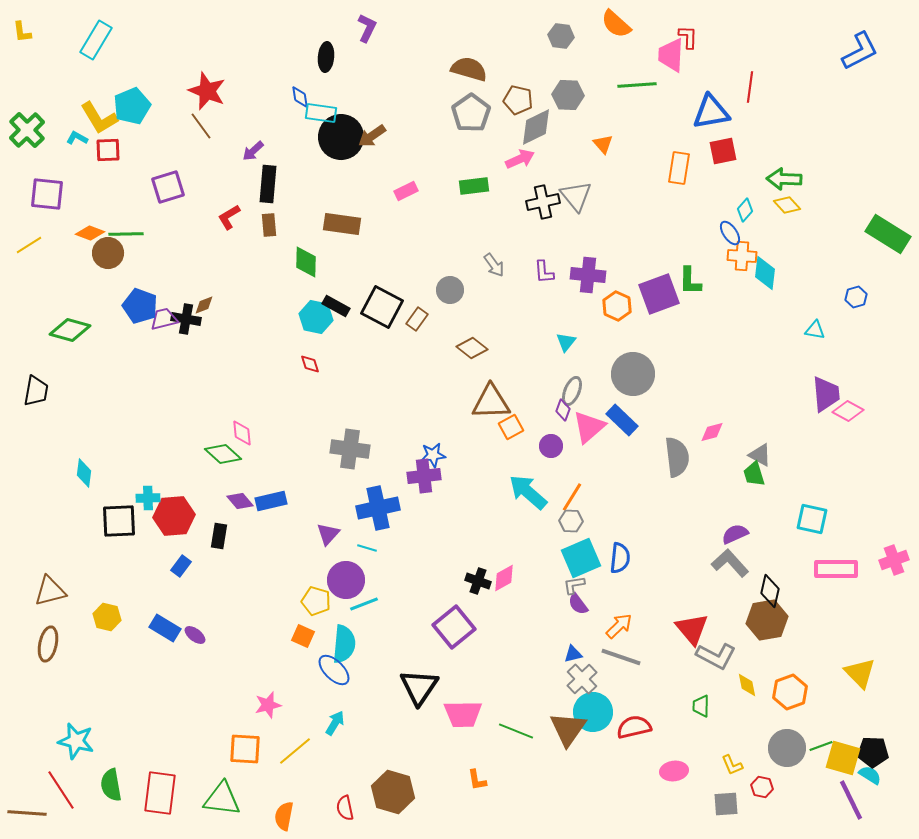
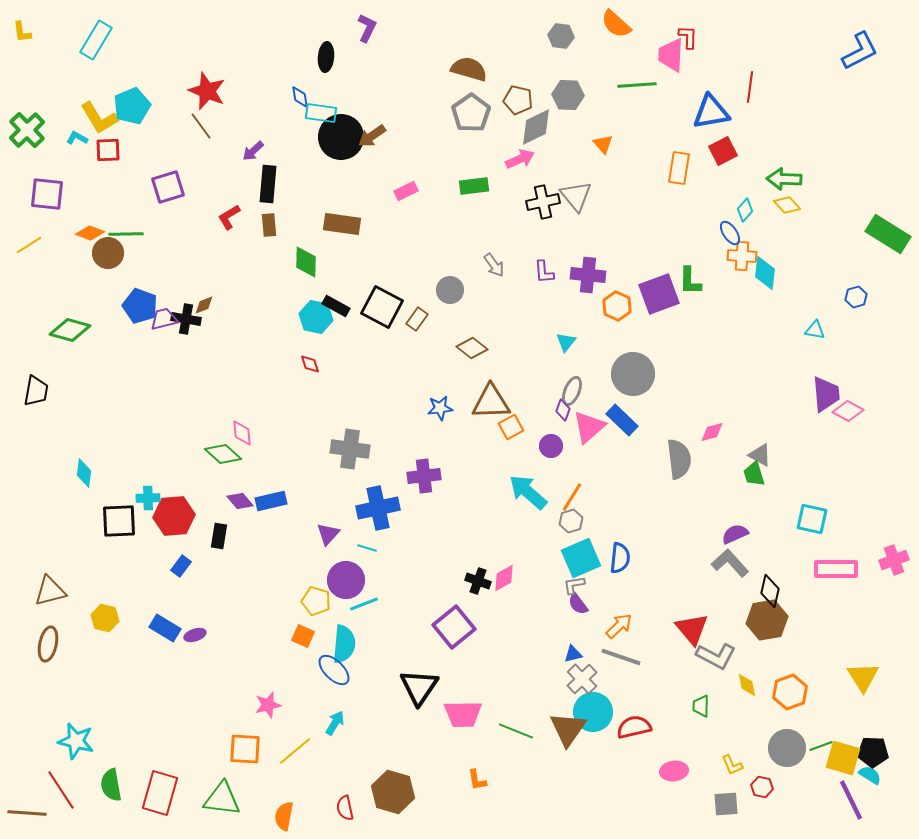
red square at (723, 151): rotated 16 degrees counterclockwise
blue star at (433, 455): moved 7 px right, 47 px up
gray semicircle at (677, 457): moved 2 px right, 2 px down
gray hexagon at (571, 521): rotated 20 degrees counterclockwise
yellow hexagon at (107, 617): moved 2 px left, 1 px down
purple ellipse at (195, 635): rotated 55 degrees counterclockwise
yellow triangle at (860, 673): moved 3 px right, 4 px down; rotated 12 degrees clockwise
red rectangle at (160, 793): rotated 9 degrees clockwise
